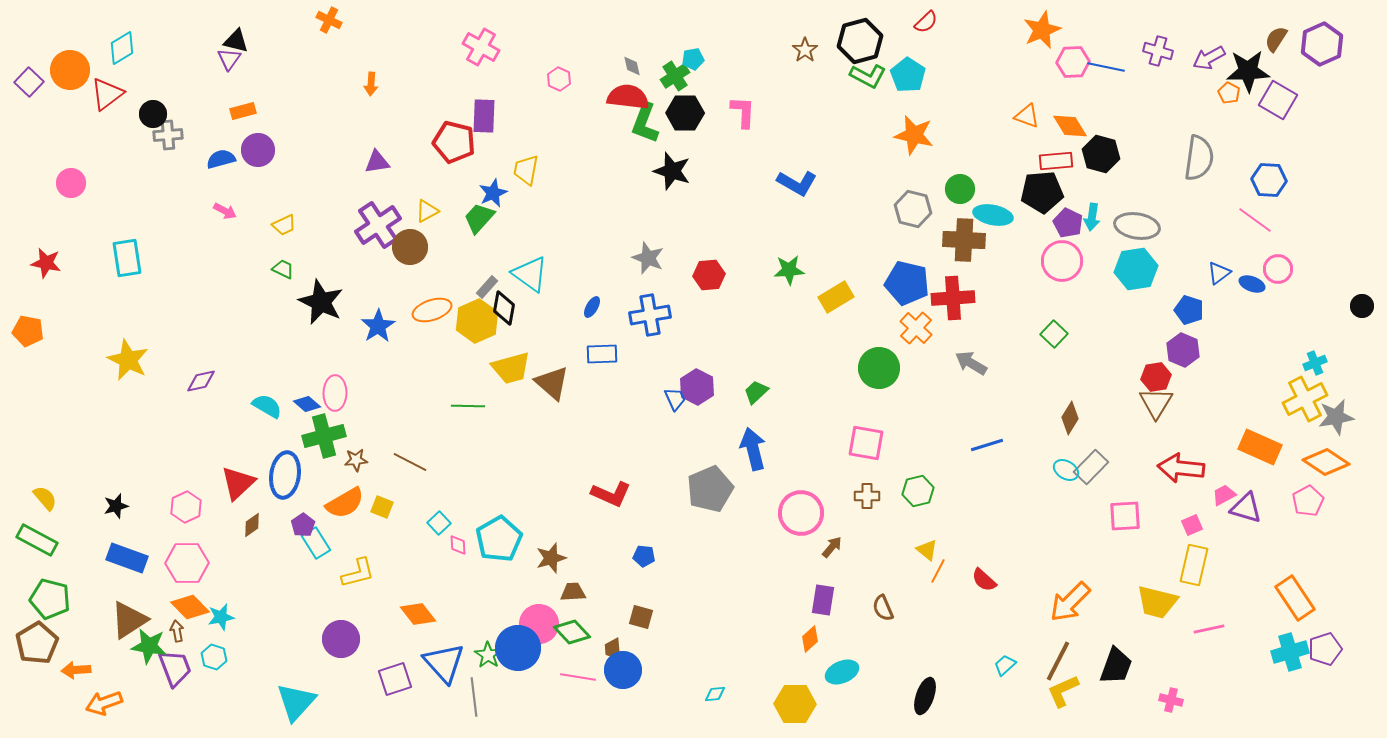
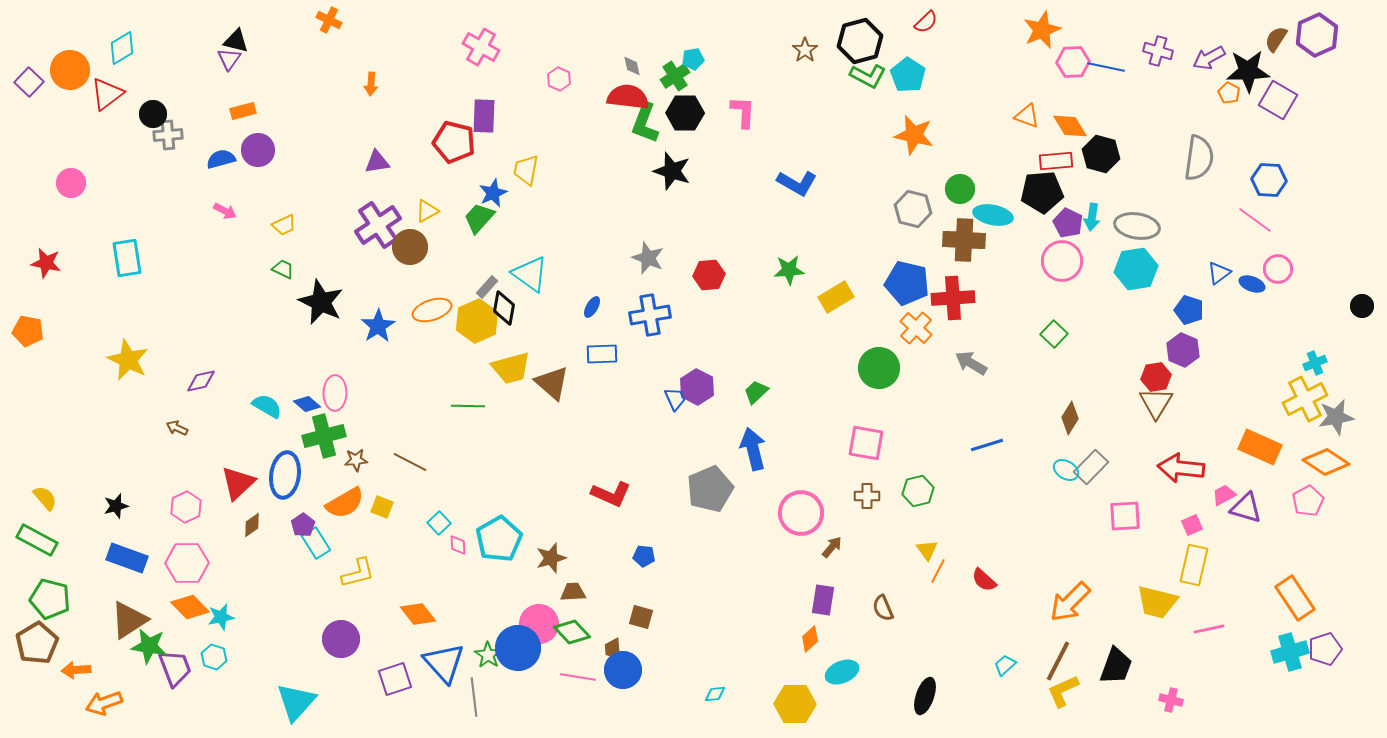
purple hexagon at (1322, 44): moved 5 px left, 9 px up
yellow triangle at (927, 550): rotated 15 degrees clockwise
brown arrow at (177, 631): moved 203 px up; rotated 55 degrees counterclockwise
